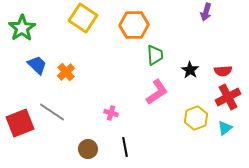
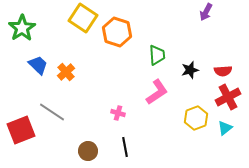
purple arrow: rotated 12 degrees clockwise
orange hexagon: moved 17 px left, 7 px down; rotated 20 degrees clockwise
green trapezoid: moved 2 px right
blue trapezoid: moved 1 px right
black star: rotated 24 degrees clockwise
pink cross: moved 7 px right
red square: moved 1 px right, 7 px down
brown circle: moved 2 px down
